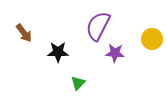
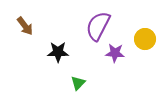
brown arrow: moved 1 px right, 7 px up
yellow circle: moved 7 px left
